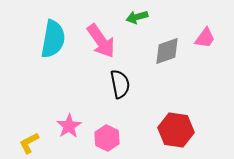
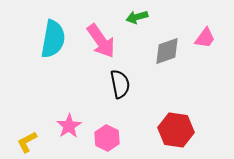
yellow L-shape: moved 2 px left, 1 px up
